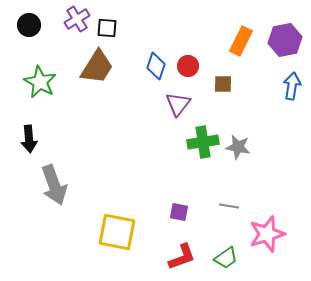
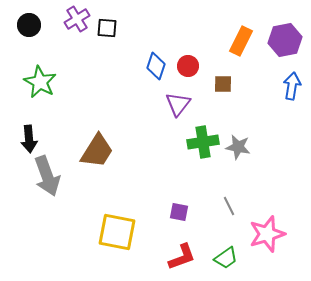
brown trapezoid: moved 84 px down
gray arrow: moved 7 px left, 9 px up
gray line: rotated 54 degrees clockwise
